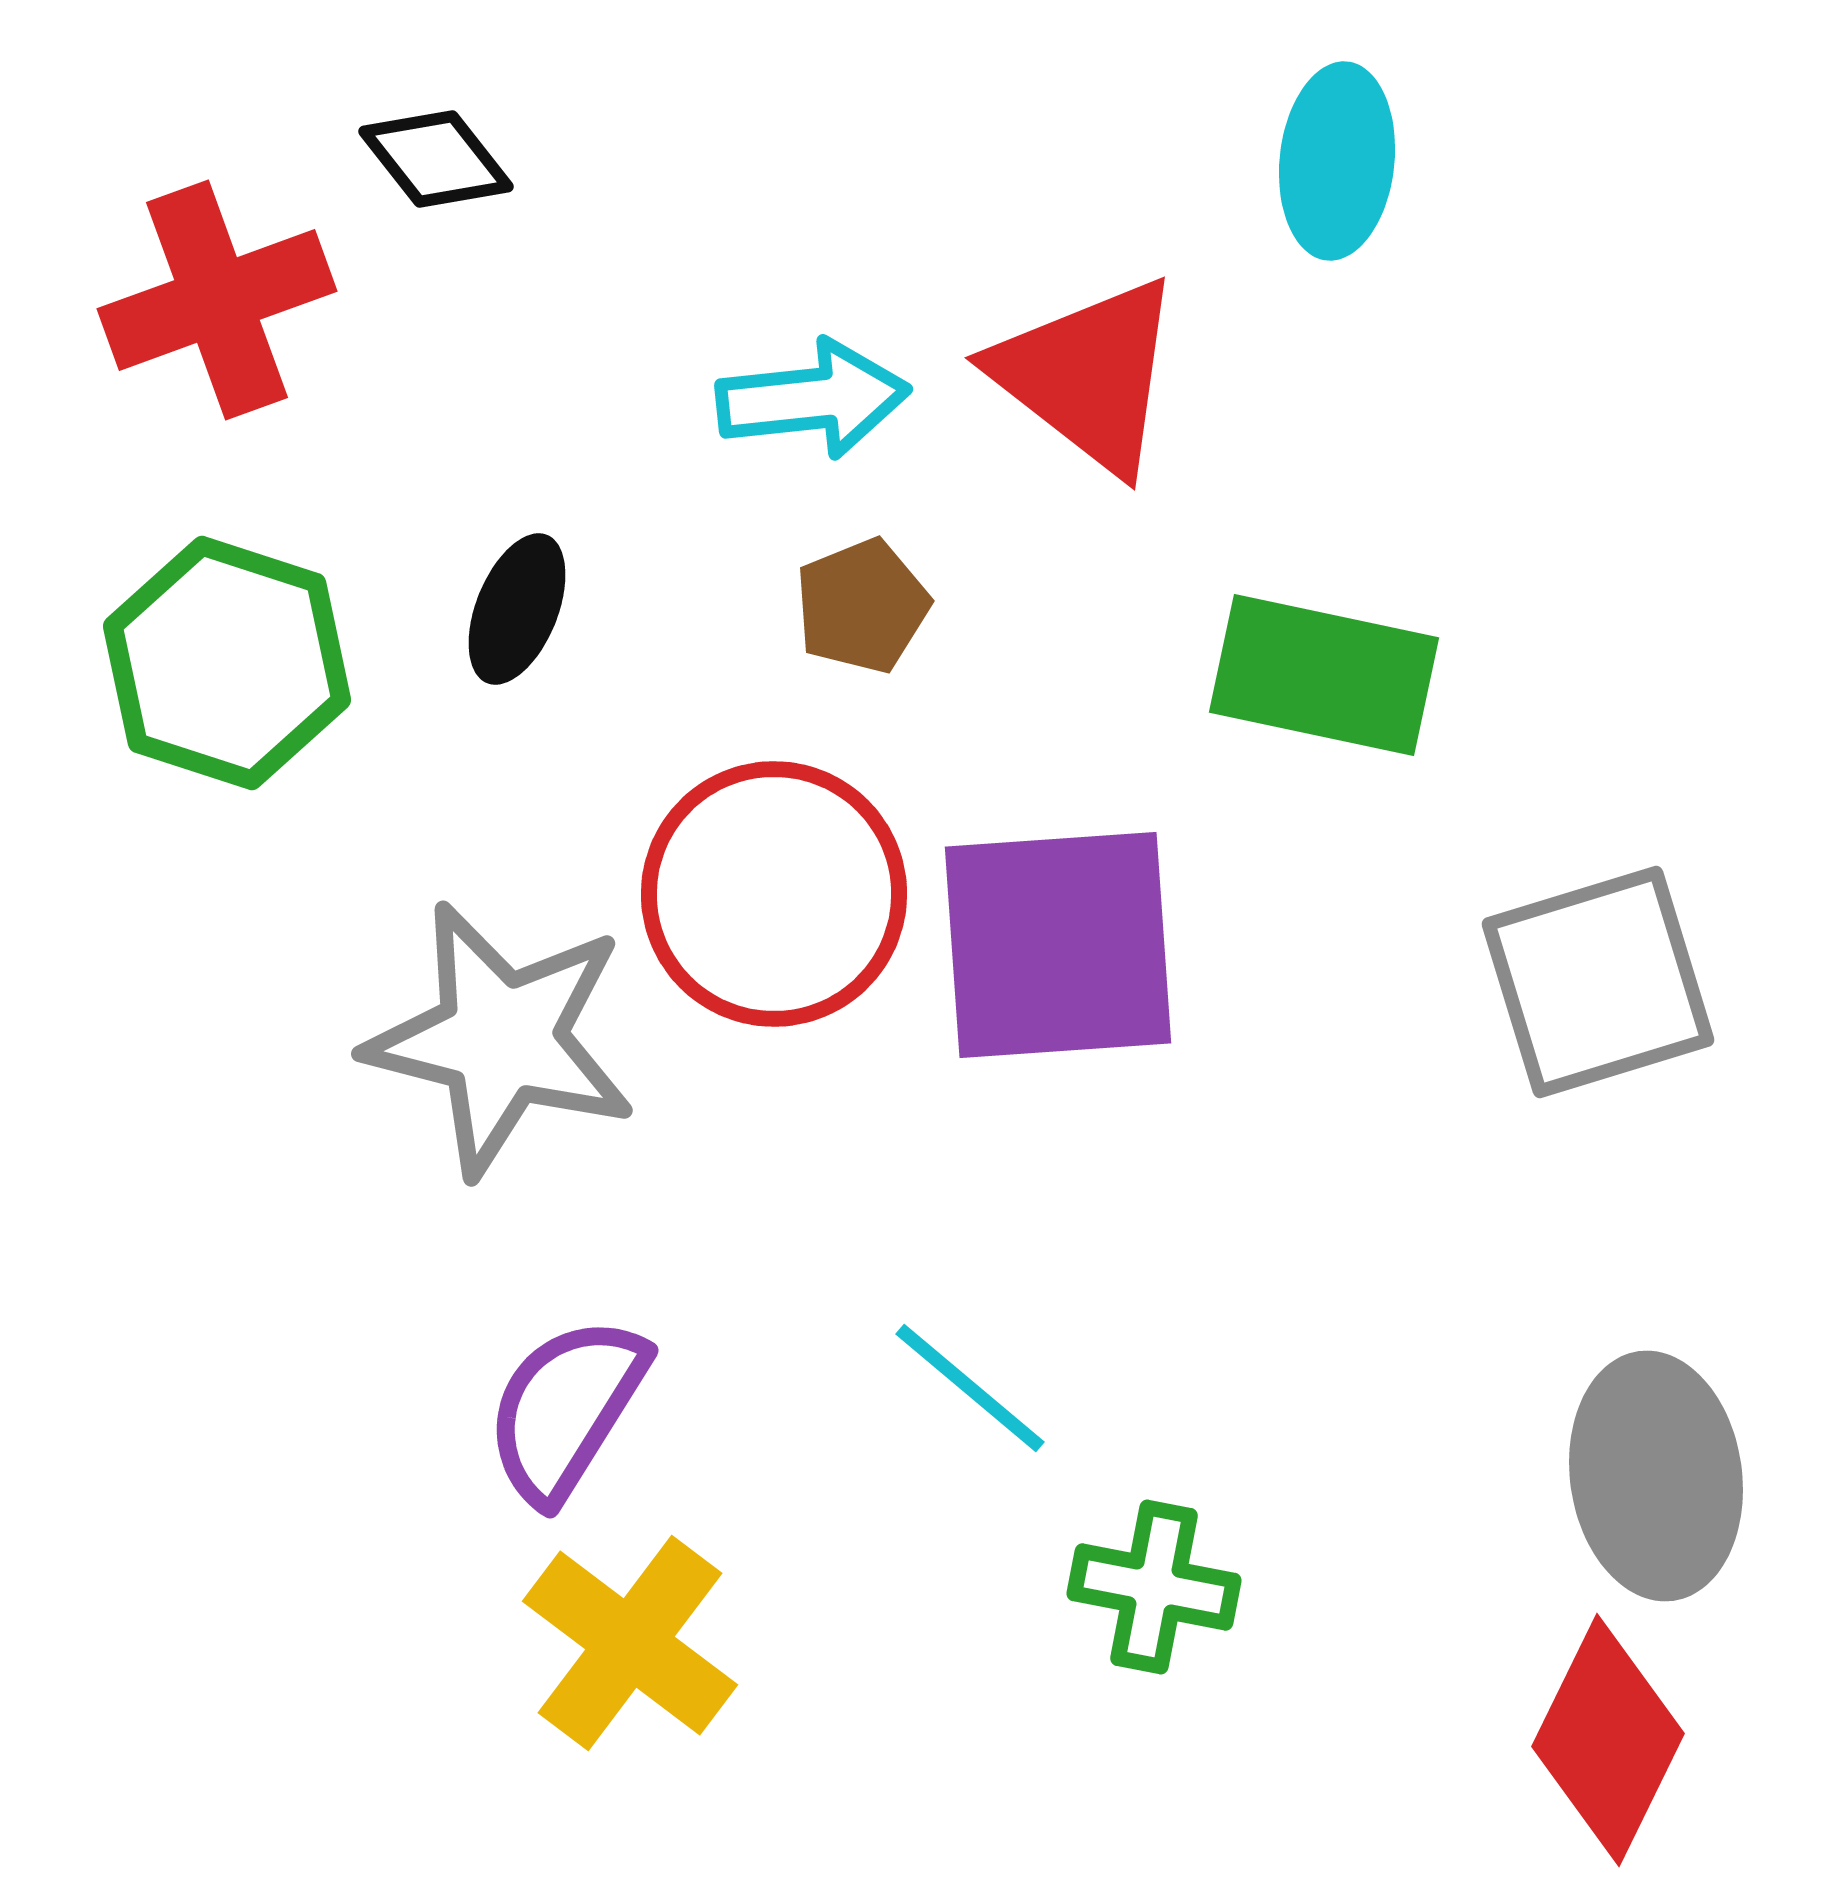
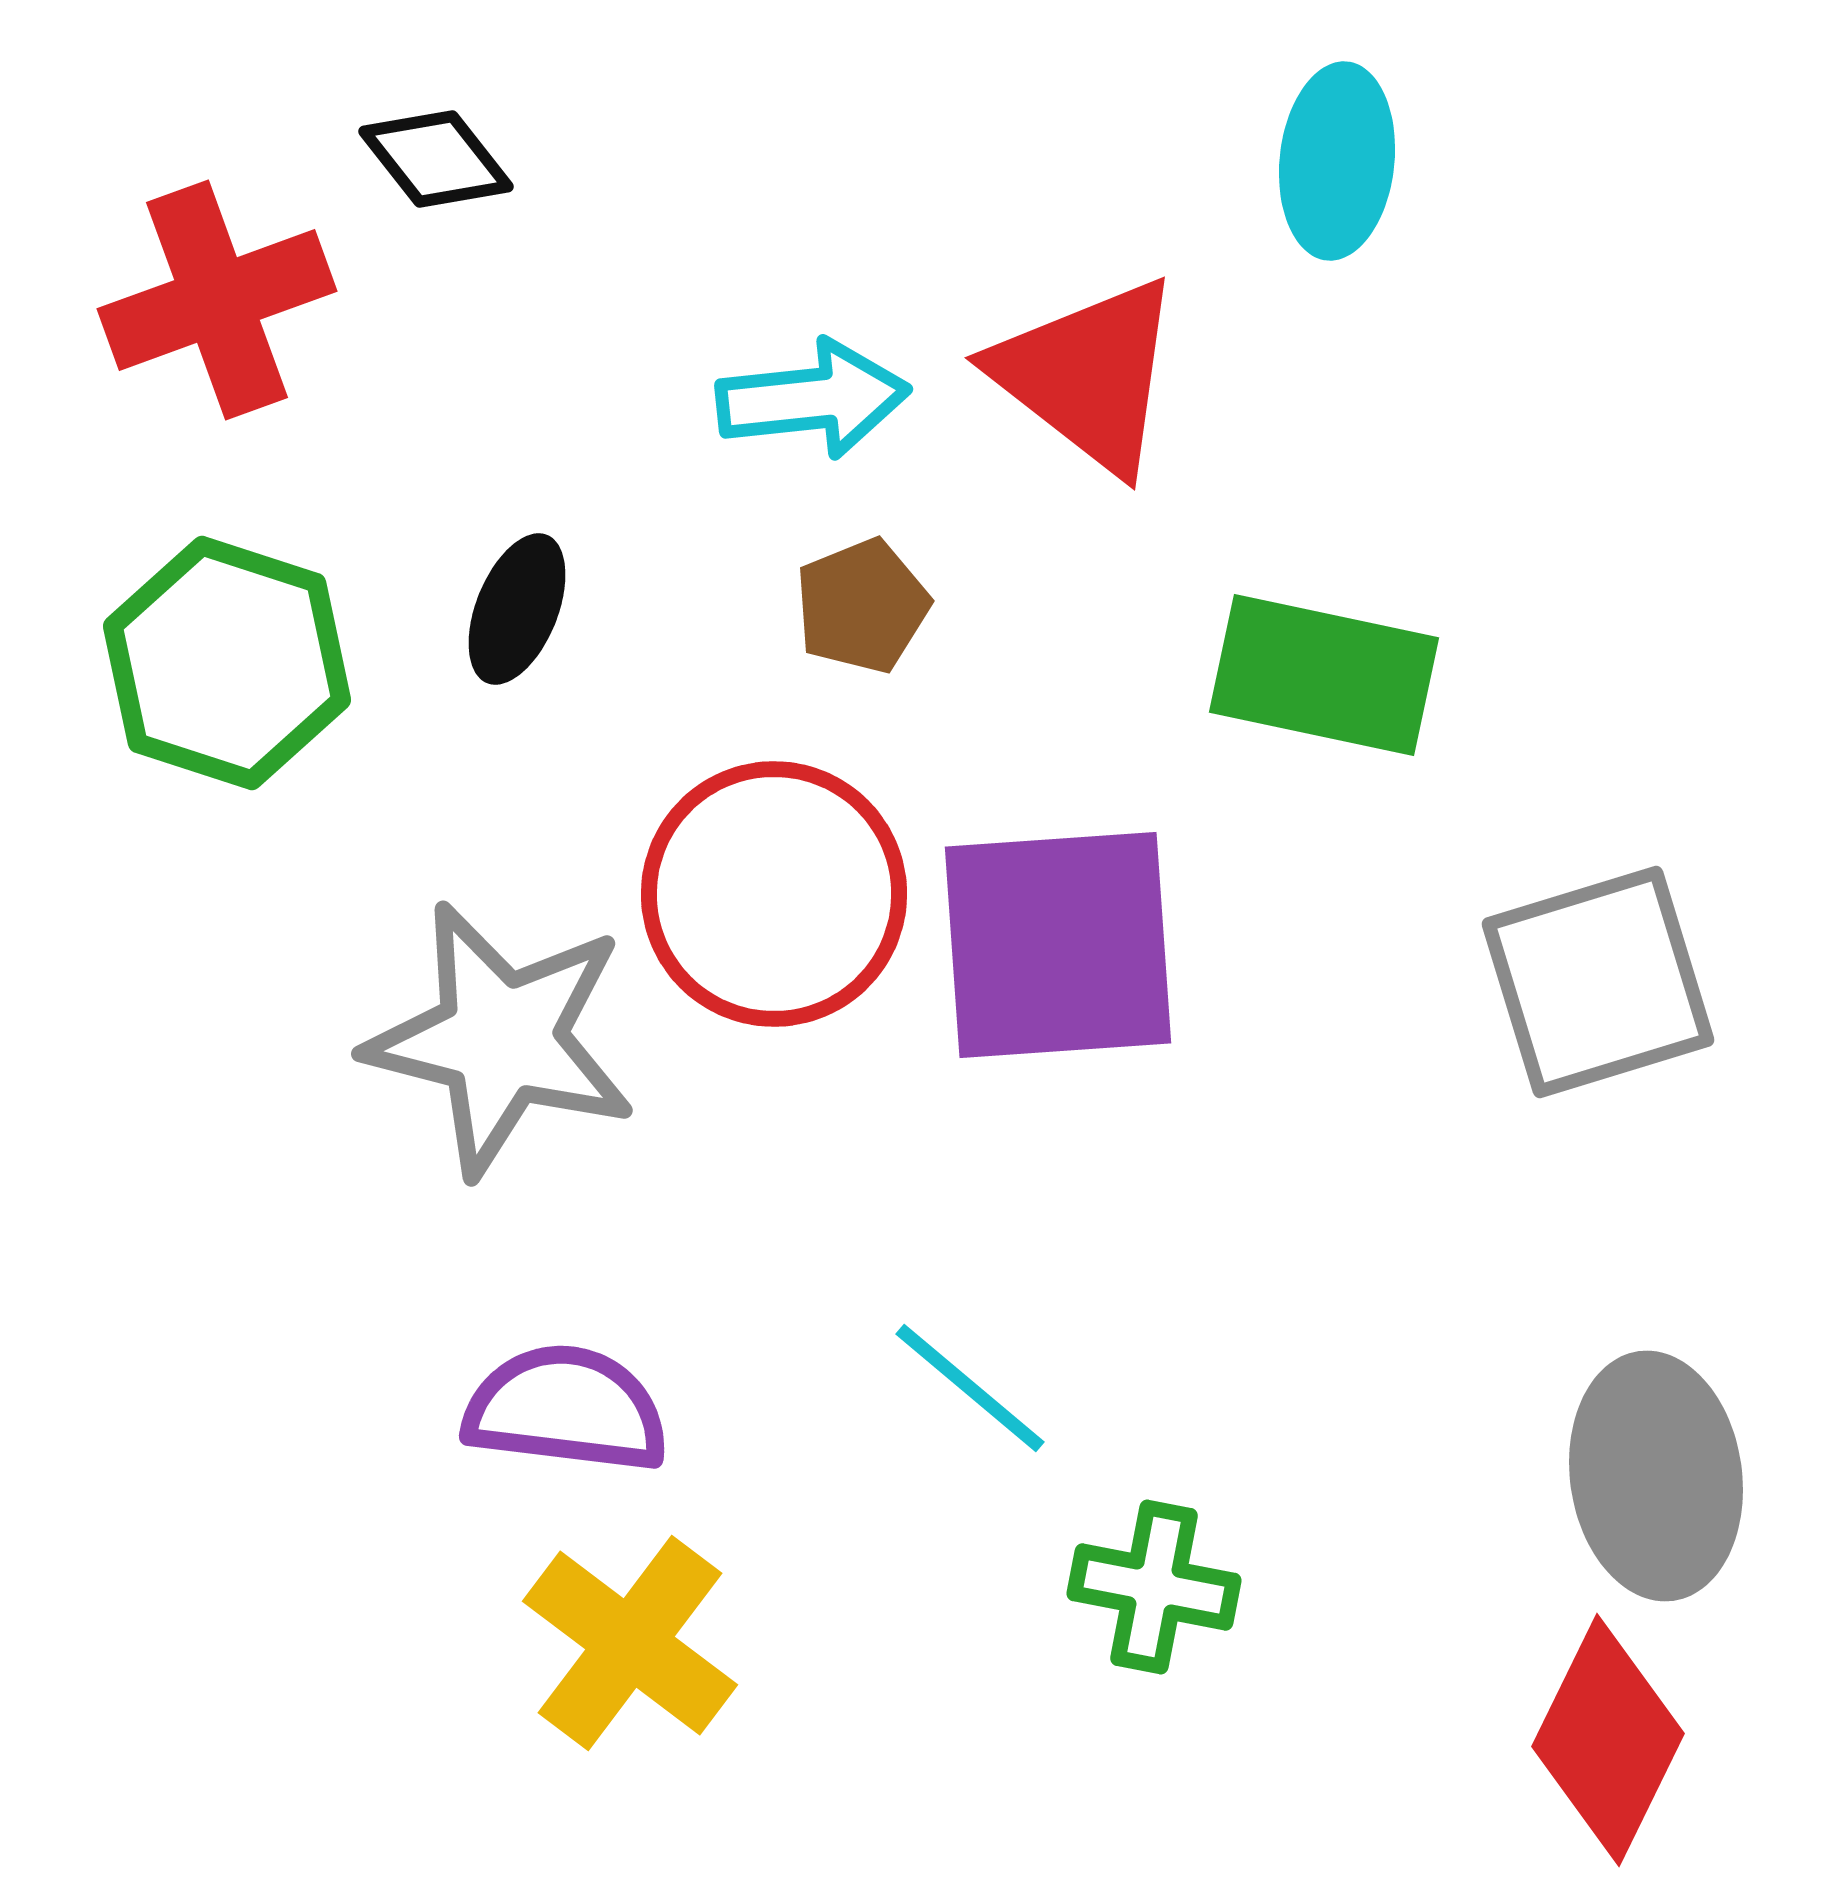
purple semicircle: rotated 65 degrees clockwise
